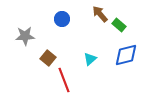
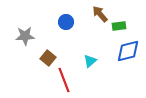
blue circle: moved 4 px right, 3 px down
green rectangle: moved 1 px down; rotated 48 degrees counterclockwise
blue diamond: moved 2 px right, 4 px up
cyan triangle: moved 2 px down
